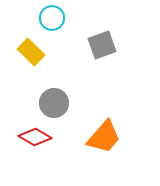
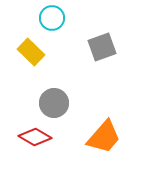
gray square: moved 2 px down
